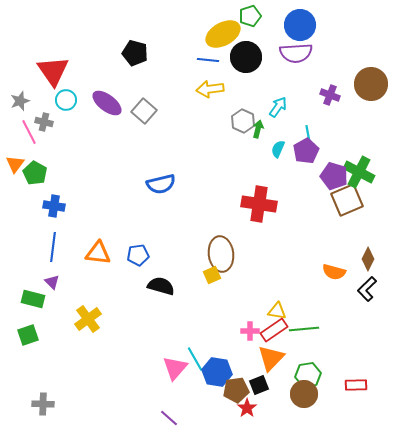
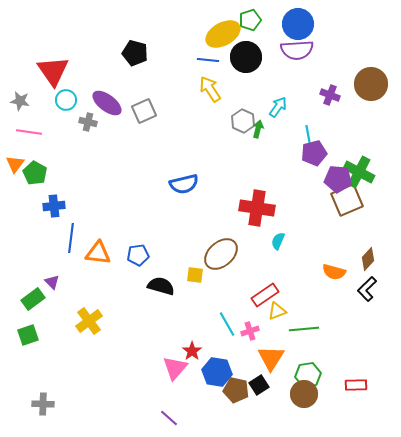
green pentagon at (250, 16): moved 4 px down
blue circle at (300, 25): moved 2 px left, 1 px up
purple semicircle at (296, 53): moved 1 px right, 3 px up
yellow arrow at (210, 89): rotated 64 degrees clockwise
gray star at (20, 101): rotated 30 degrees clockwise
gray square at (144, 111): rotated 25 degrees clockwise
gray cross at (44, 122): moved 44 px right
pink line at (29, 132): rotated 55 degrees counterclockwise
cyan semicircle at (278, 149): moved 92 px down
purple pentagon at (306, 151): moved 8 px right, 2 px down; rotated 15 degrees clockwise
purple pentagon at (334, 176): moved 4 px right, 3 px down; rotated 12 degrees counterclockwise
blue semicircle at (161, 184): moved 23 px right
red cross at (259, 204): moved 2 px left, 4 px down
blue cross at (54, 206): rotated 15 degrees counterclockwise
blue line at (53, 247): moved 18 px right, 9 px up
brown ellipse at (221, 254): rotated 56 degrees clockwise
brown diamond at (368, 259): rotated 15 degrees clockwise
yellow square at (212, 275): moved 17 px left; rotated 30 degrees clockwise
green rectangle at (33, 299): rotated 50 degrees counterclockwise
yellow triangle at (277, 311): rotated 30 degrees counterclockwise
yellow cross at (88, 319): moved 1 px right, 2 px down
red rectangle at (274, 330): moved 9 px left, 35 px up
pink cross at (250, 331): rotated 18 degrees counterclockwise
orange triangle at (271, 358): rotated 12 degrees counterclockwise
cyan line at (195, 359): moved 32 px right, 35 px up
black square at (259, 385): rotated 12 degrees counterclockwise
brown pentagon at (236, 390): rotated 20 degrees clockwise
red star at (247, 408): moved 55 px left, 57 px up
